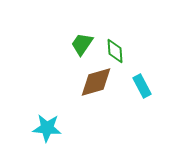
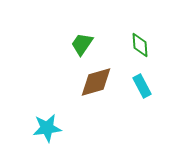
green diamond: moved 25 px right, 6 px up
cyan star: rotated 12 degrees counterclockwise
